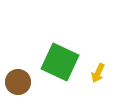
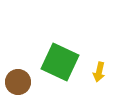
yellow arrow: moved 1 px right, 1 px up; rotated 12 degrees counterclockwise
